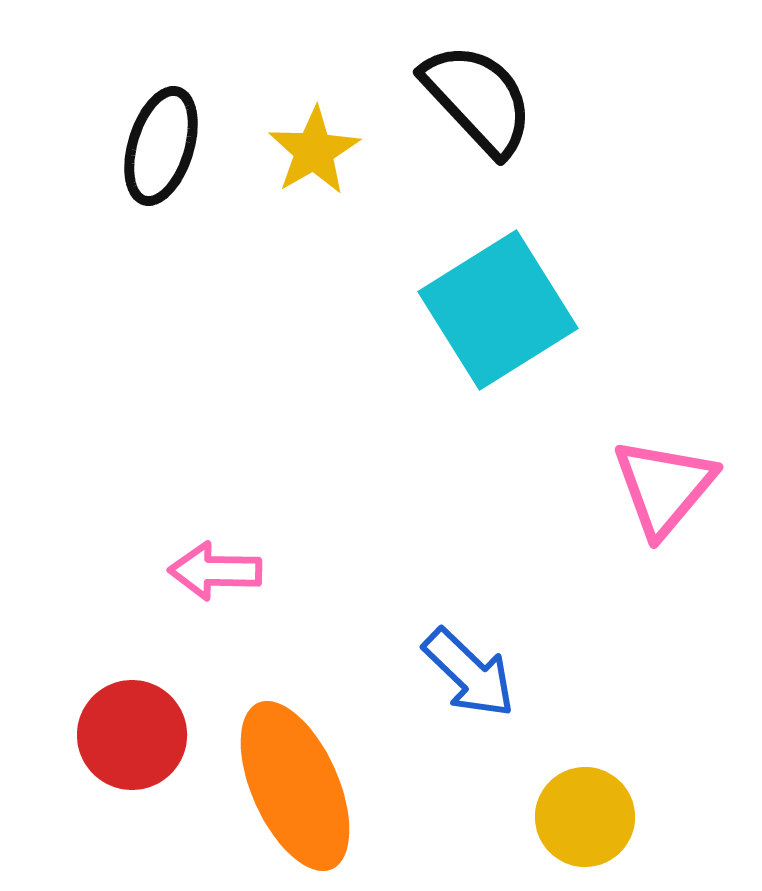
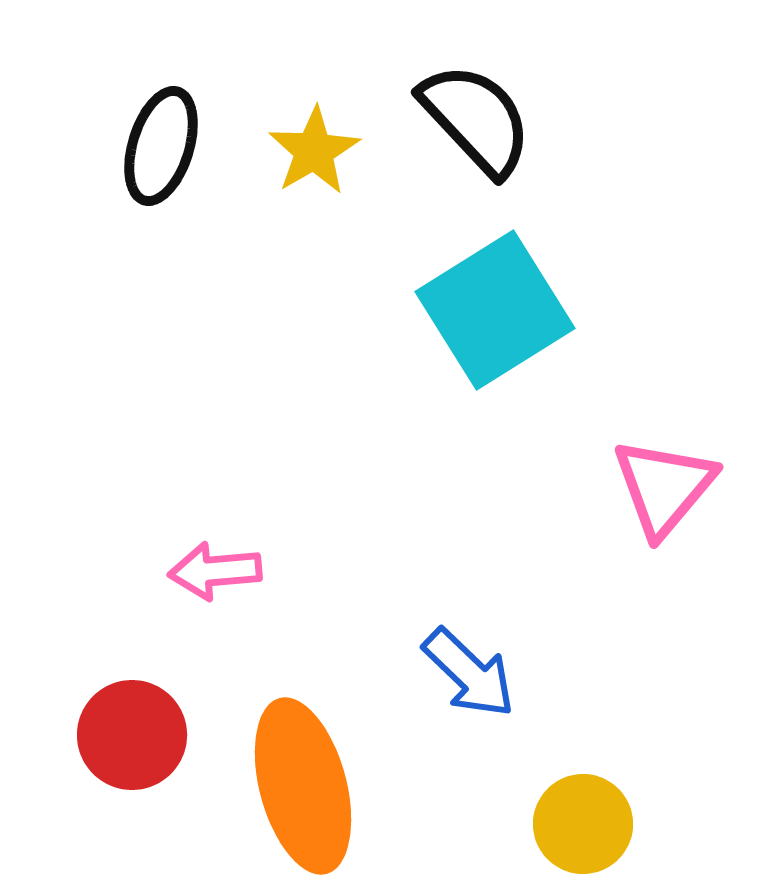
black semicircle: moved 2 px left, 20 px down
cyan square: moved 3 px left
pink arrow: rotated 6 degrees counterclockwise
orange ellipse: moved 8 px right; rotated 9 degrees clockwise
yellow circle: moved 2 px left, 7 px down
